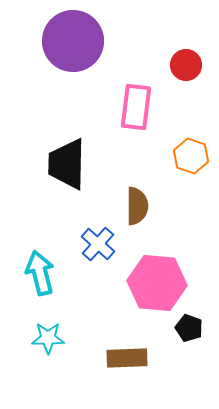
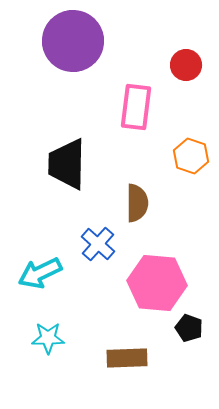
brown semicircle: moved 3 px up
cyan arrow: rotated 102 degrees counterclockwise
